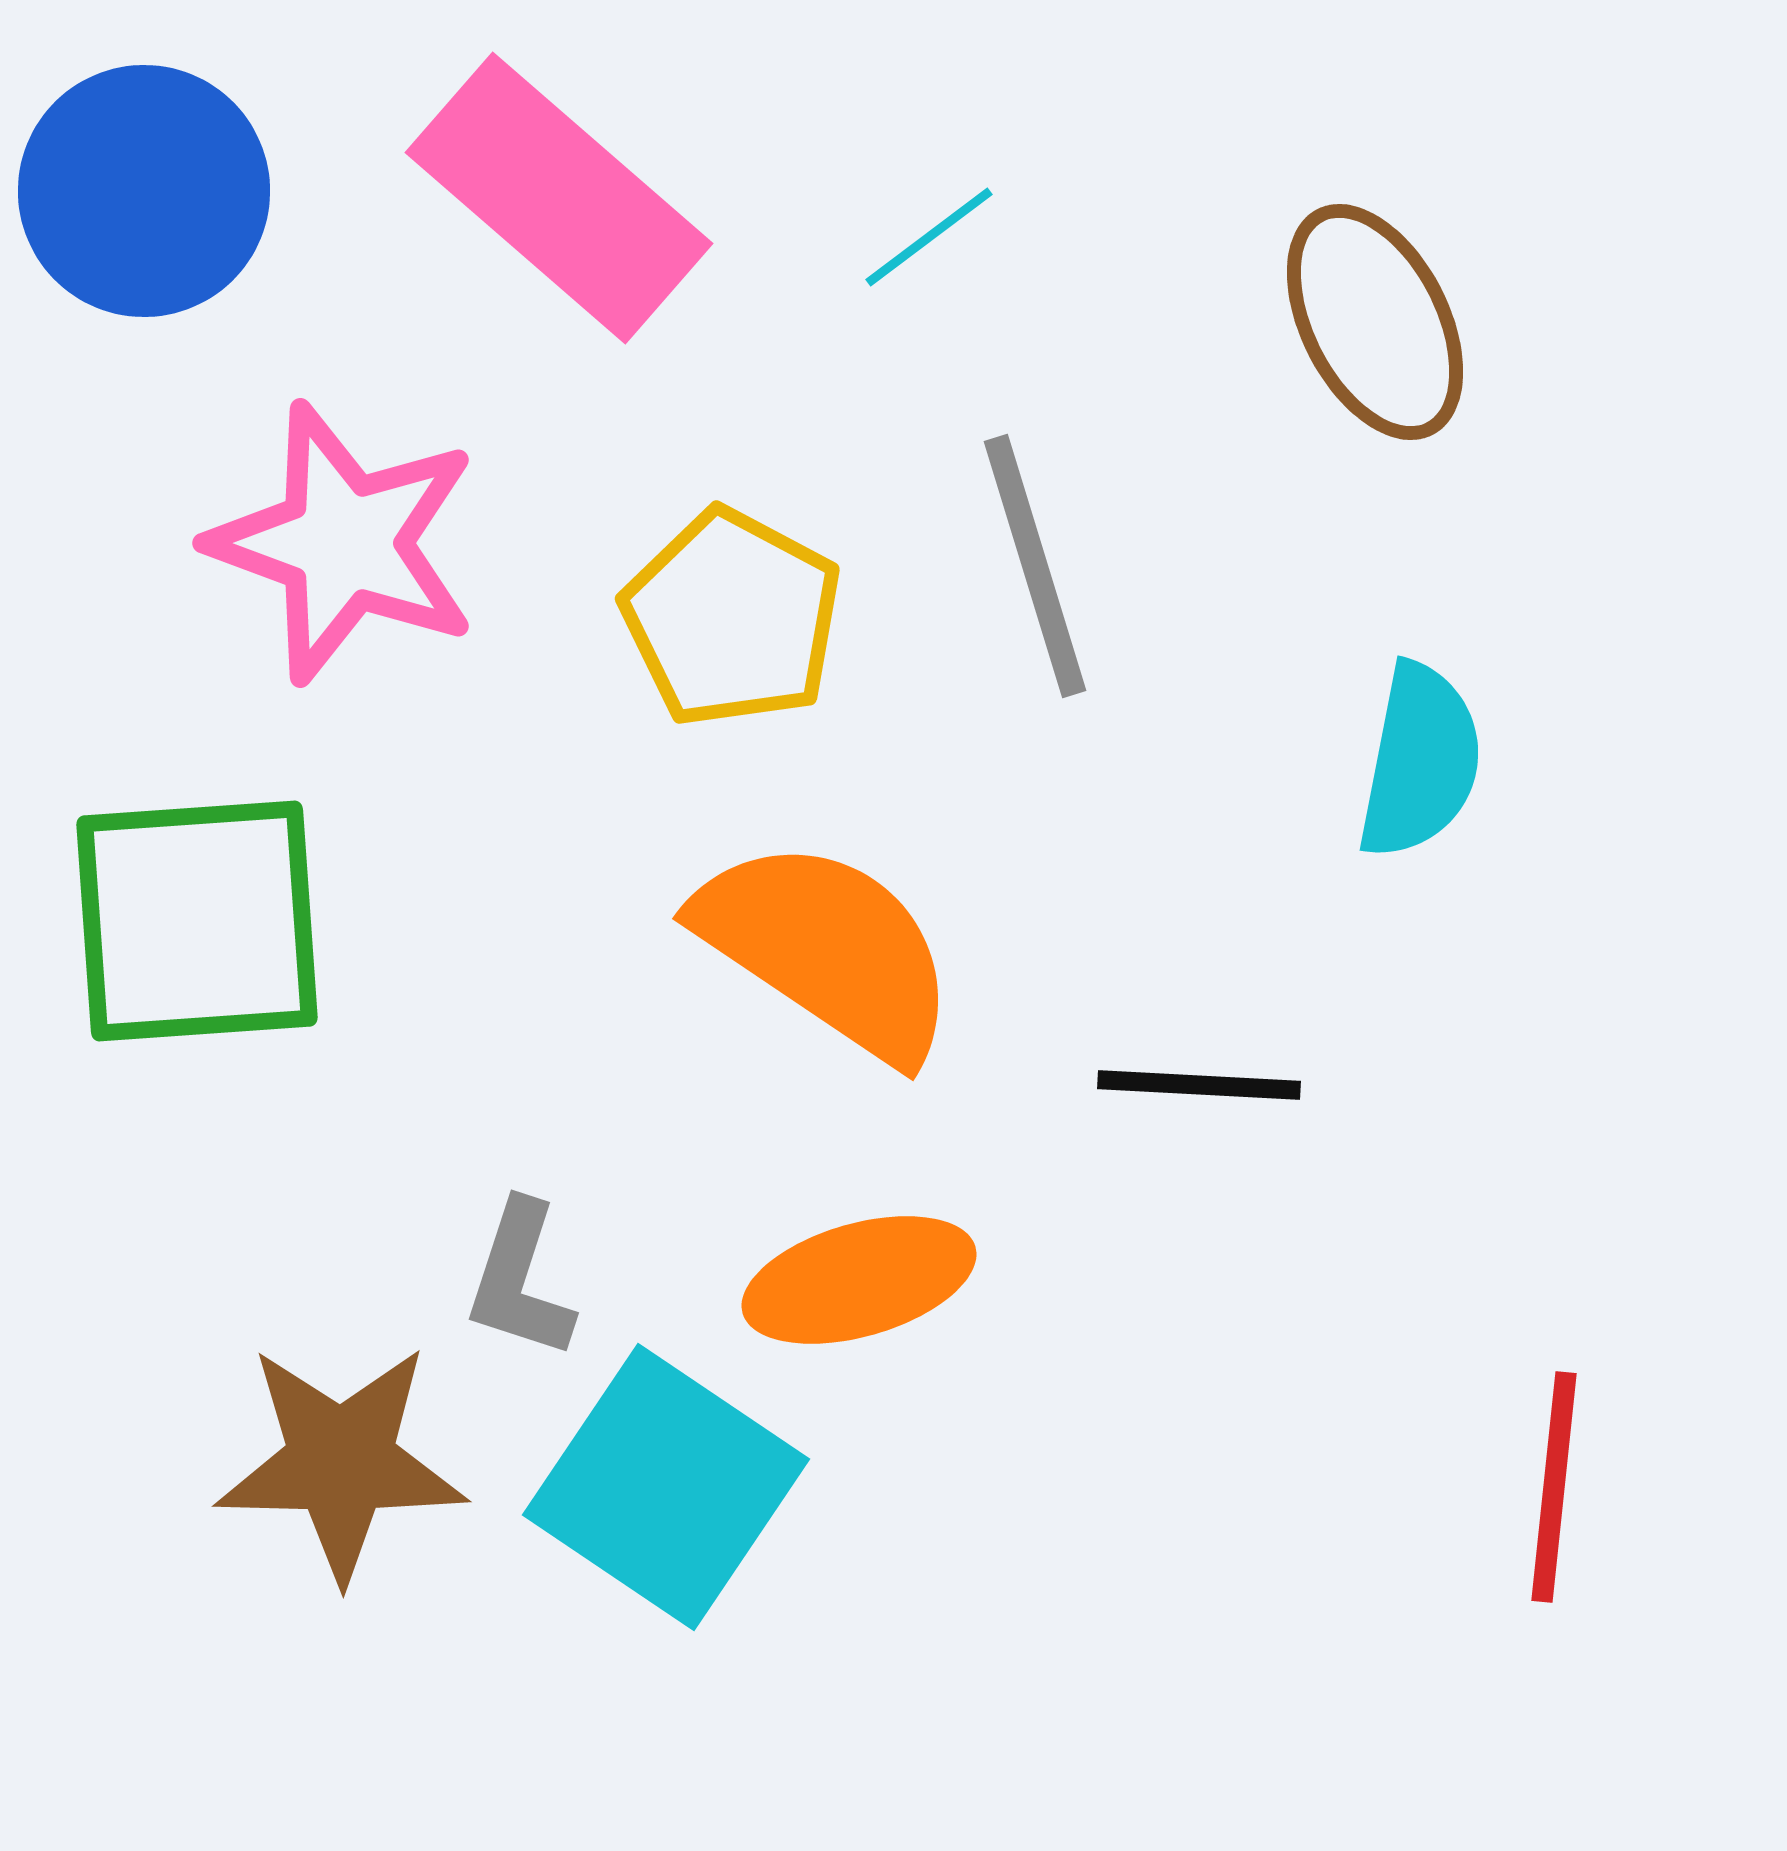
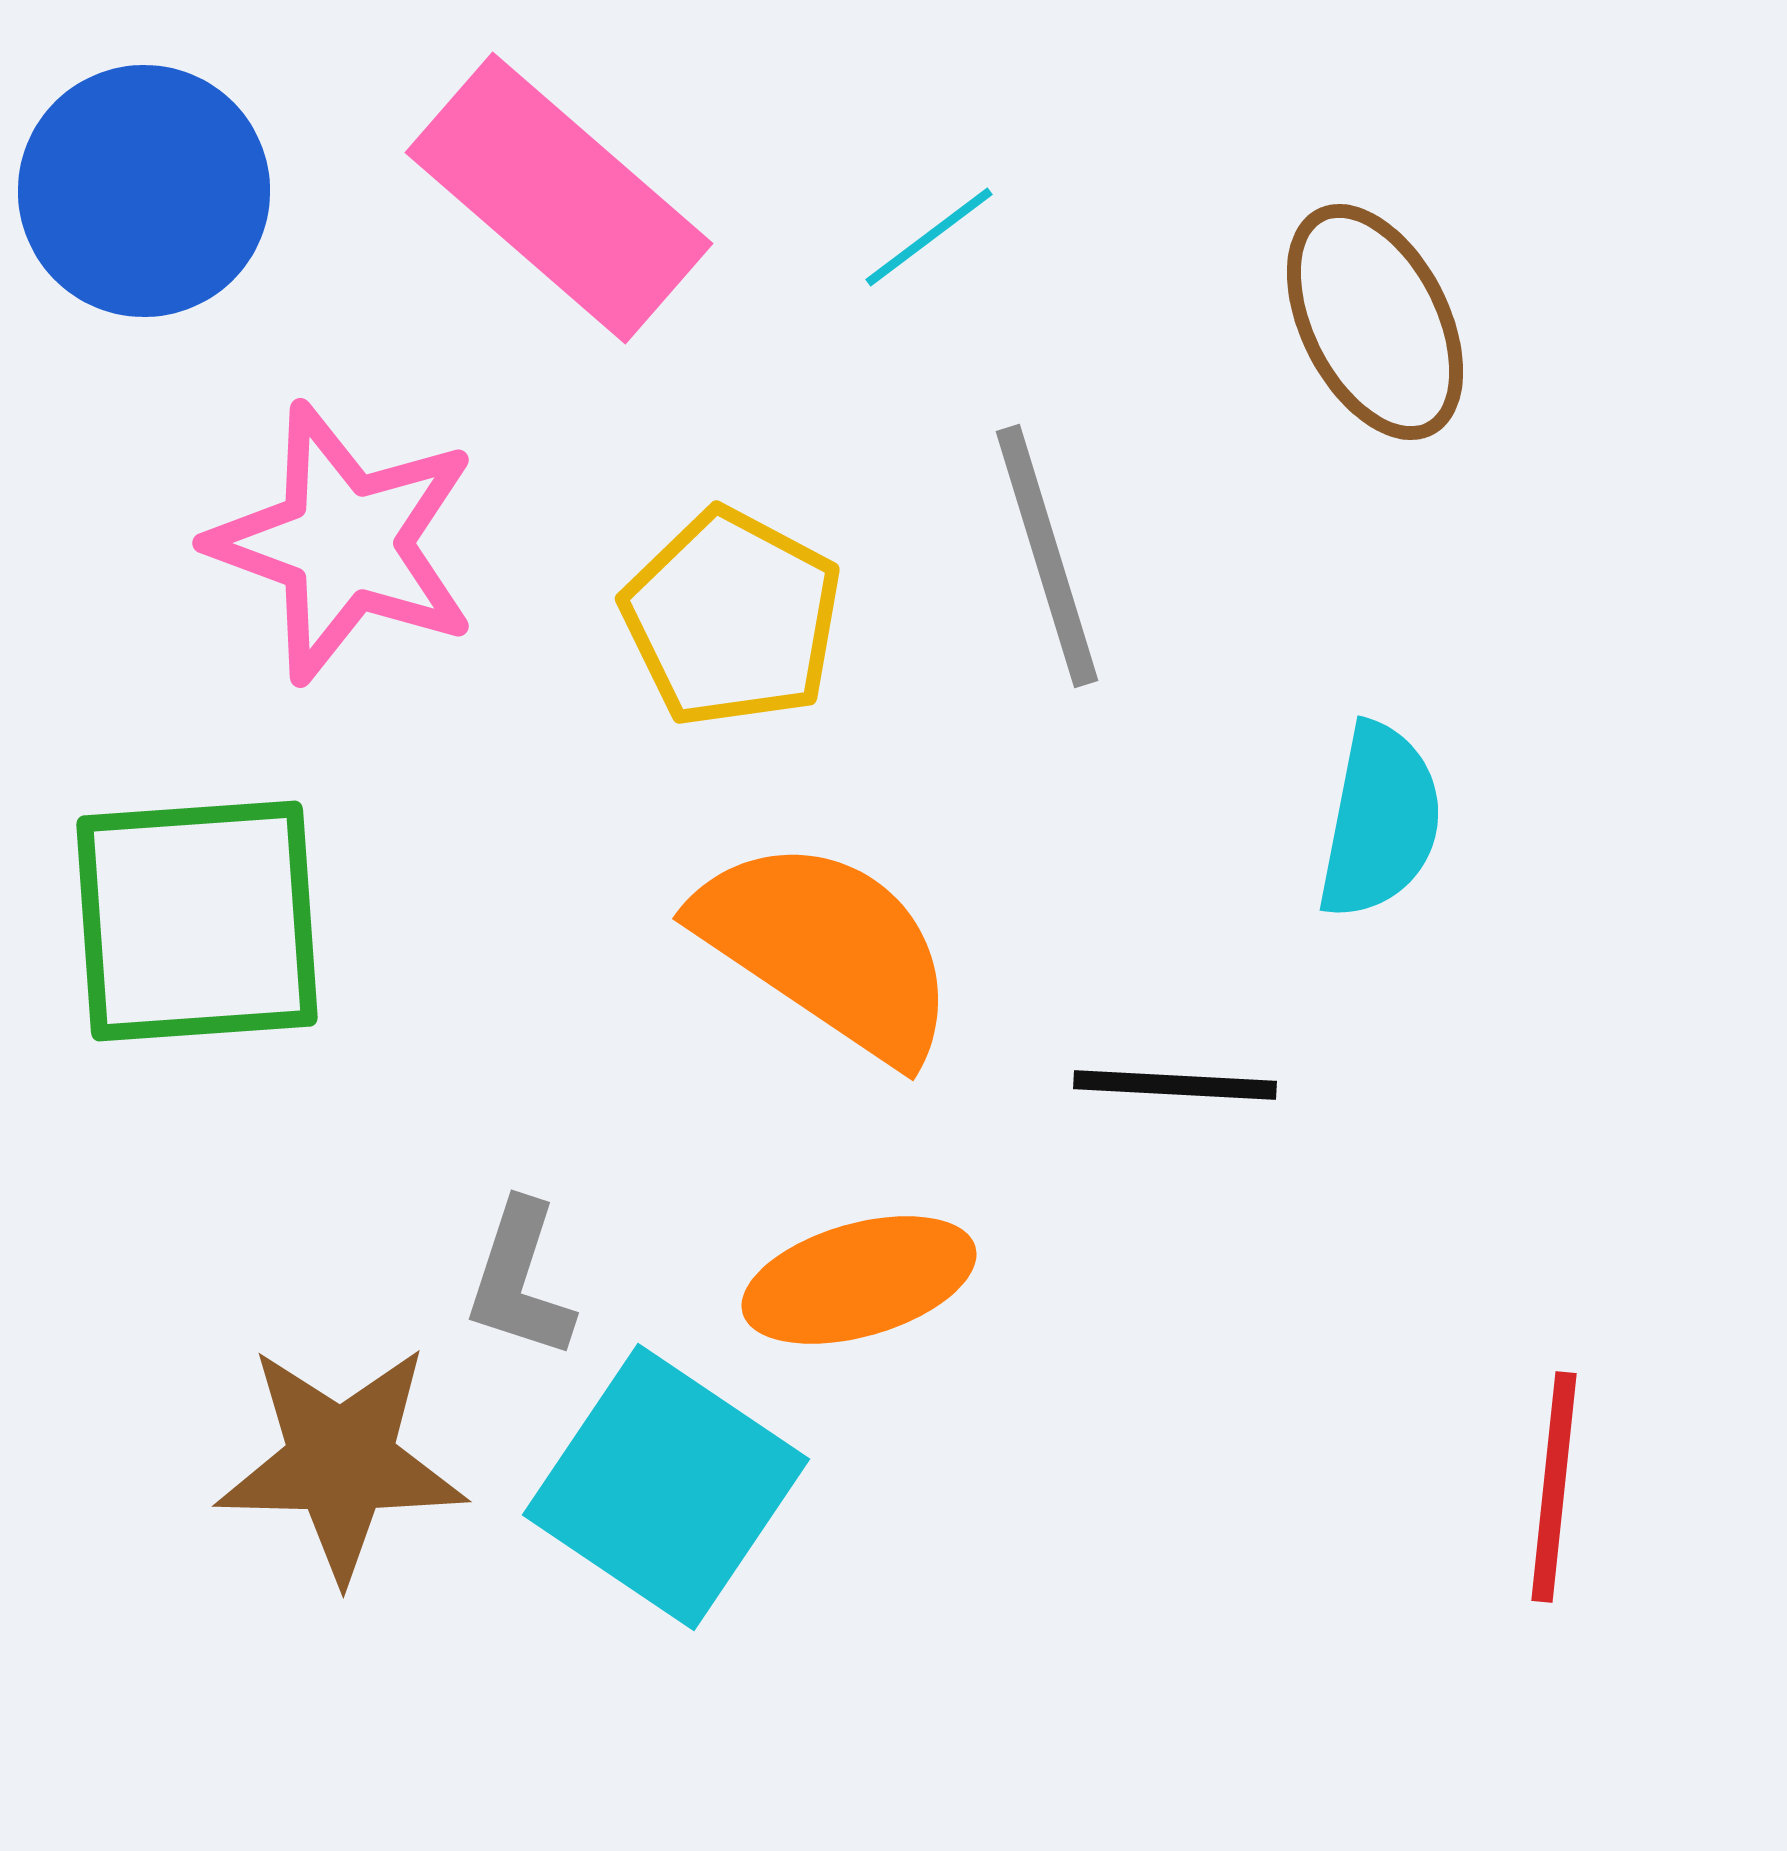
gray line: moved 12 px right, 10 px up
cyan semicircle: moved 40 px left, 60 px down
black line: moved 24 px left
